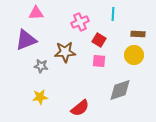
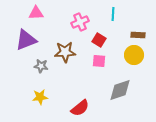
brown rectangle: moved 1 px down
